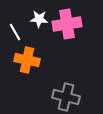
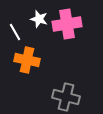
white star: rotated 12 degrees clockwise
